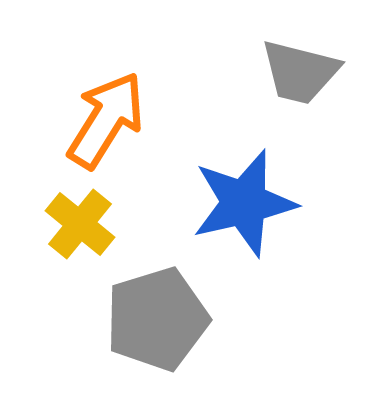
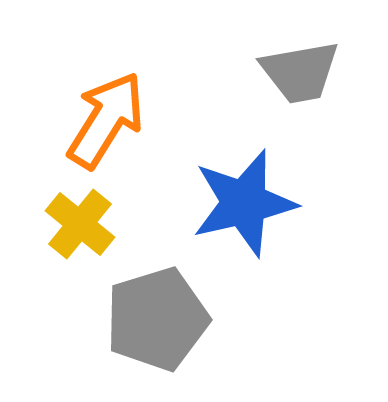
gray trapezoid: rotated 24 degrees counterclockwise
